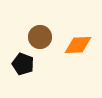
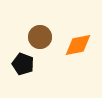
orange diamond: rotated 8 degrees counterclockwise
